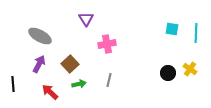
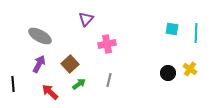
purple triangle: rotated 14 degrees clockwise
green arrow: rotated 24 degrees counterclockwise
